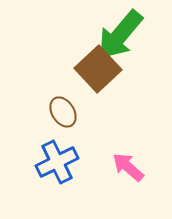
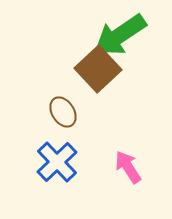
green arrow: rotated 16 degrees clockwise
blue cross: rotated 18 degrees counterclockwise
pink arrow: rotated 16 degrees clockwise
